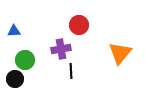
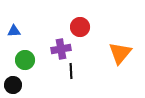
red circle: moved 1 px right, 2 px down
black circle: moved 2 px left, 6 px down
